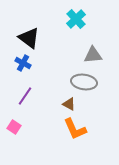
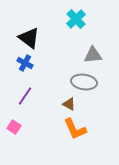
blue cross: moved 2 px right
